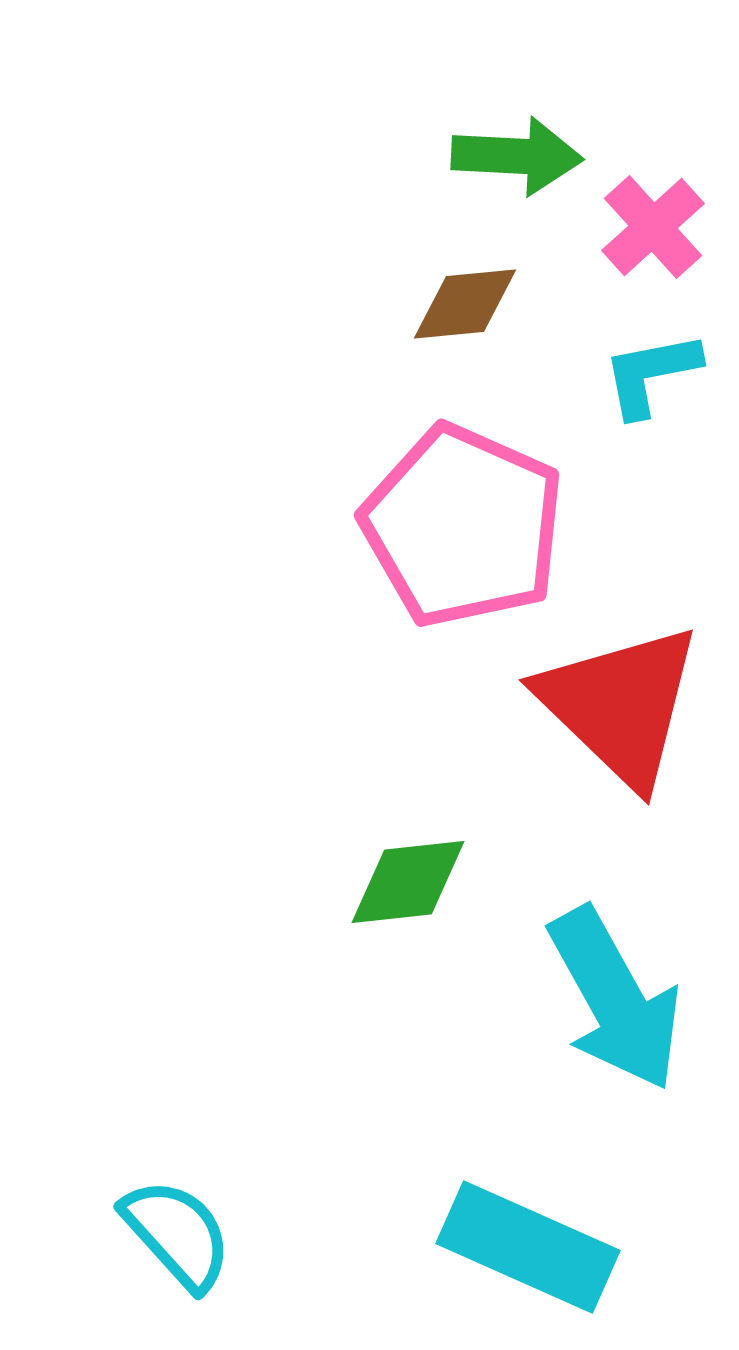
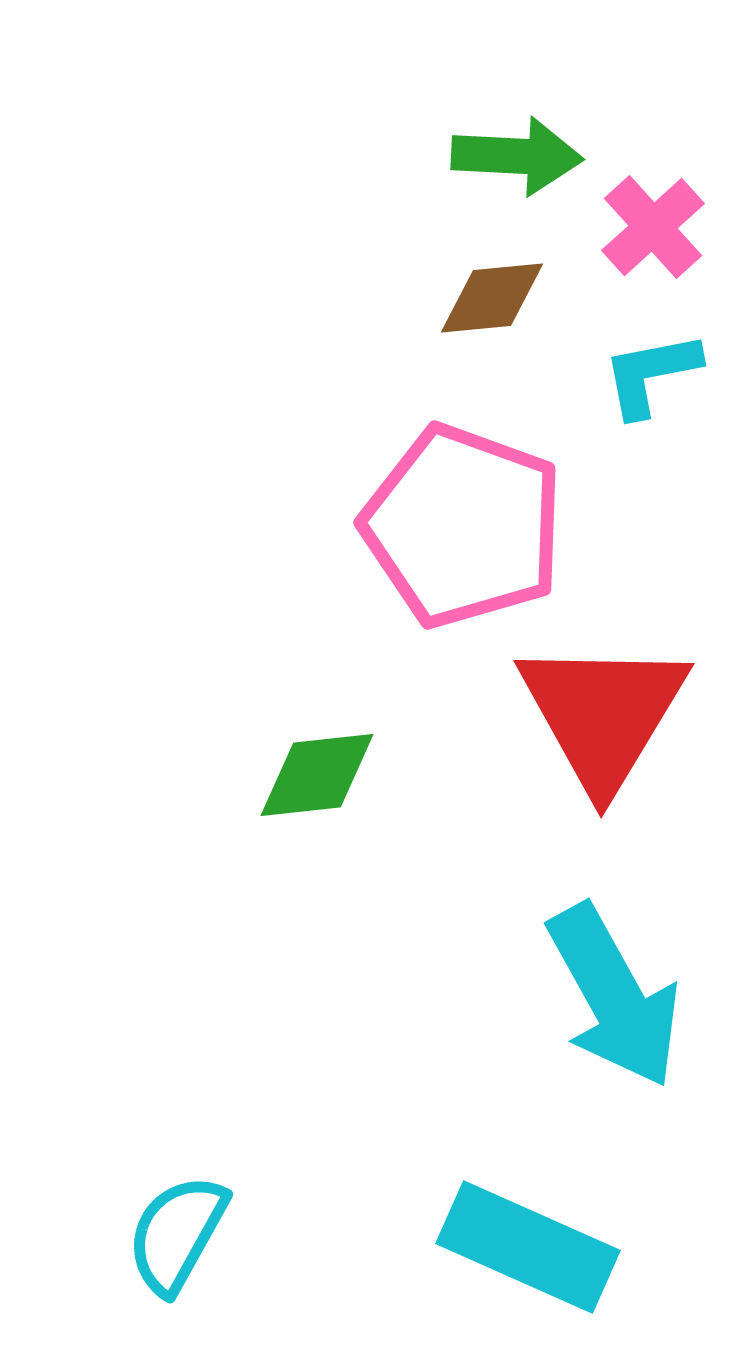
brown diamond: moved 27 px right, 6 px up
pink pentagon: rotated 4 degrees counterclockwise
red triangle: moved 17 px left, 9 px down; rotated 17 degrees clockwise
green diamond: moved 91 px left, 107 px up
cyan arrow: moved 1 px left, 3 px up
cyan semicircle: rotated 109 degrees counterclockwise
